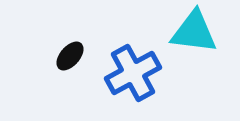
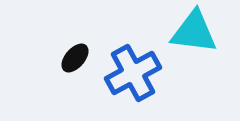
black ellipse: moved 5 px right, 2 px down
